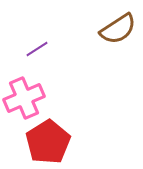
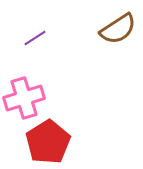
purple line: moved 2 px left, 11 px up
pink cross: rotated 6 degrees clockwise
